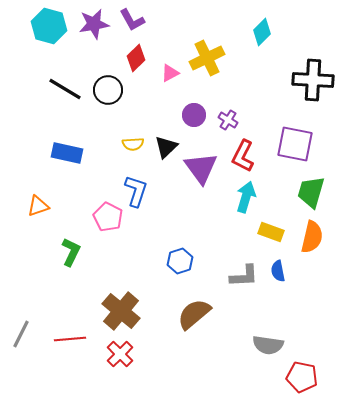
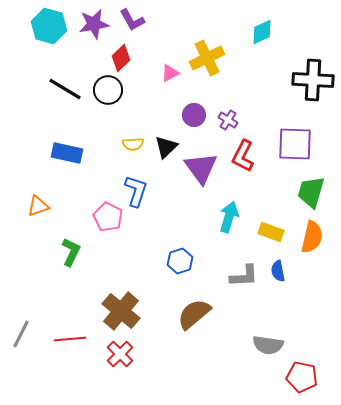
cyan diamond: rotated 20 degrees clockwise
red diamond: moved 15 px left
purple square: rotated 9 degrees counterclockwise
cyan arrow: moved 17 px left, 20 px down
